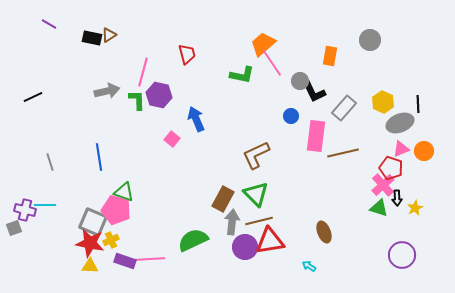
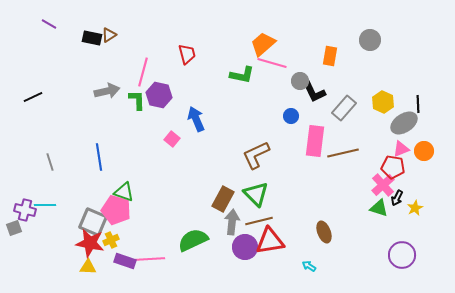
pink line at (272, 63): rotated 40 degrees counterclockwise
gray ellipse at (400, 123): moved 4 px right; rotated 12 degrees counterclockwise
pink rectangle at (316, 136): moved 1 px left, 5 px down
red pentagon at (391, 168): moved 2 px right, 1 px up; rotated 10 degrees counterclockwise
black arrow at (397, 198): rotated 28 degrees clockwise
yellow triangle at (90, 266): moved 2 px left, 1 px down
